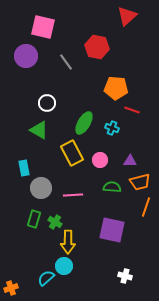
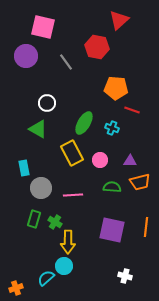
red triangle: moved 8 px left, 4 px down
green triangle: moved 1 px left, 1 px up
orange line: moved 20 px down; rotated 12 degrees counterclockwise
orange cross: moved 5 px right
